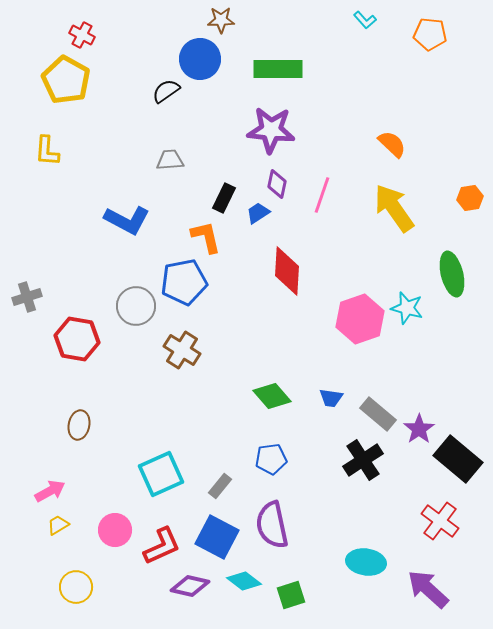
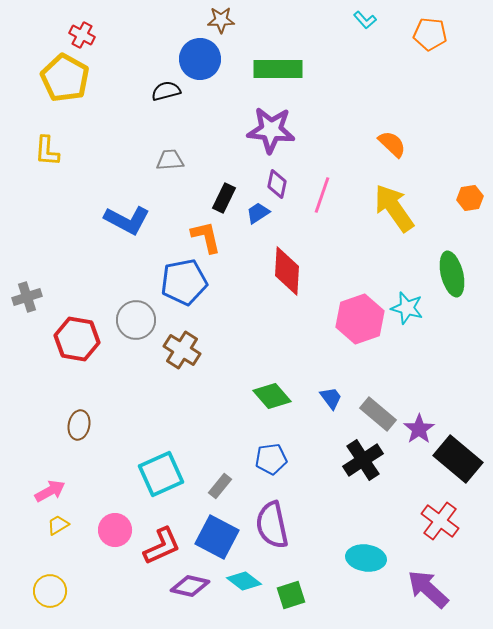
yellow pentagon at (66, 80): moved 1 px left, 2 px up
black semicircle at (166, 91): rotated 20 degrees clockwise
gray circle at (136, 306): moved 14 px down
blue trapezoid at (331, 398): rotated 135 degrees counterclockwise
cyan ellipse at (366, 562): moved 4 px up
yellow circle at (76, 587): moved 26 px left, 4 px down
